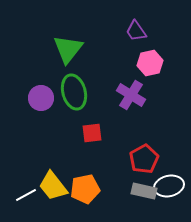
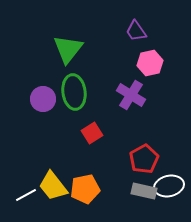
green ellipse: rotated 8 degrees clockwise
purple circle: moved 2 px right, 1 px down
red square: rotated 25 degrees counterclockwise
